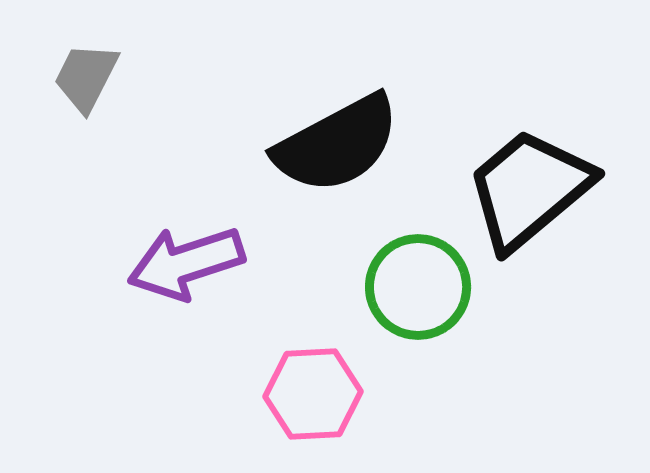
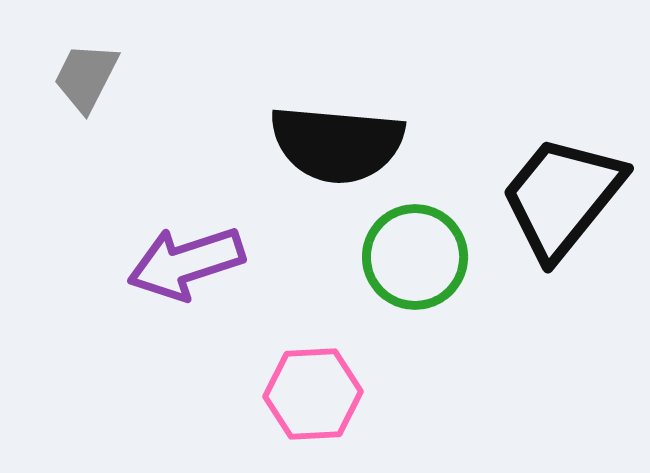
black semicircle: rotated 33 degrees clockwise
black trapezoid: moved 33 px right, 8 px down; rotated 11 degrees counterclockwise
green circle: moved 3 px left, 30 px up
